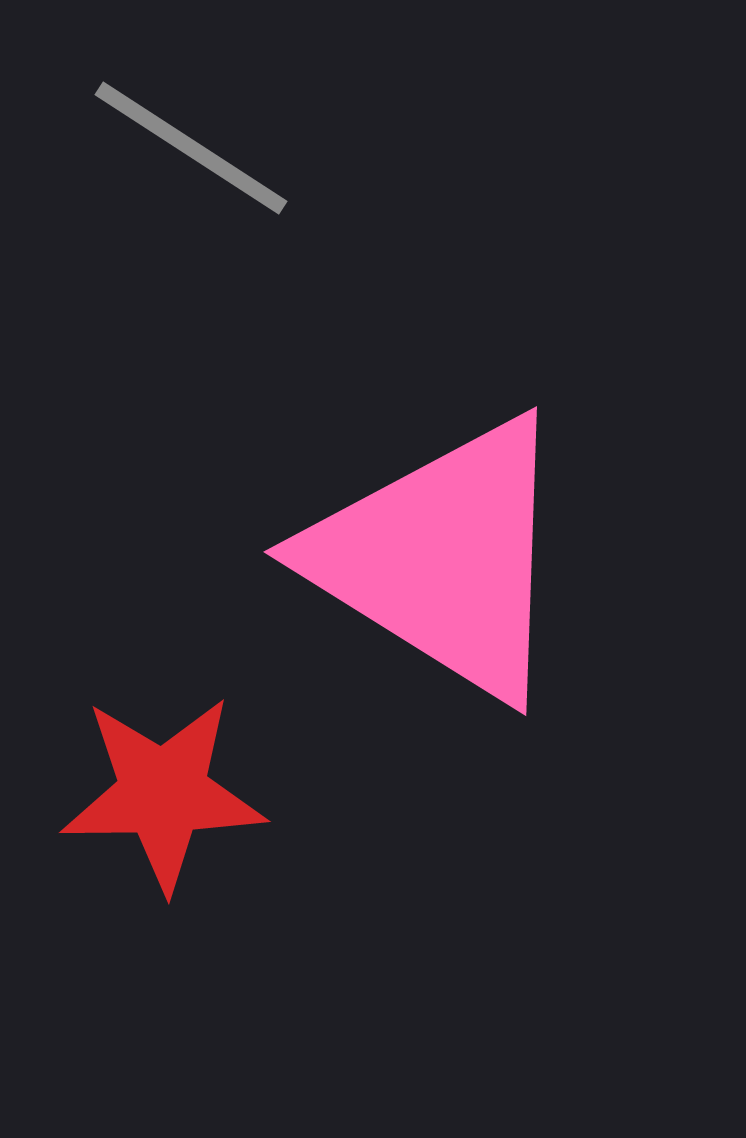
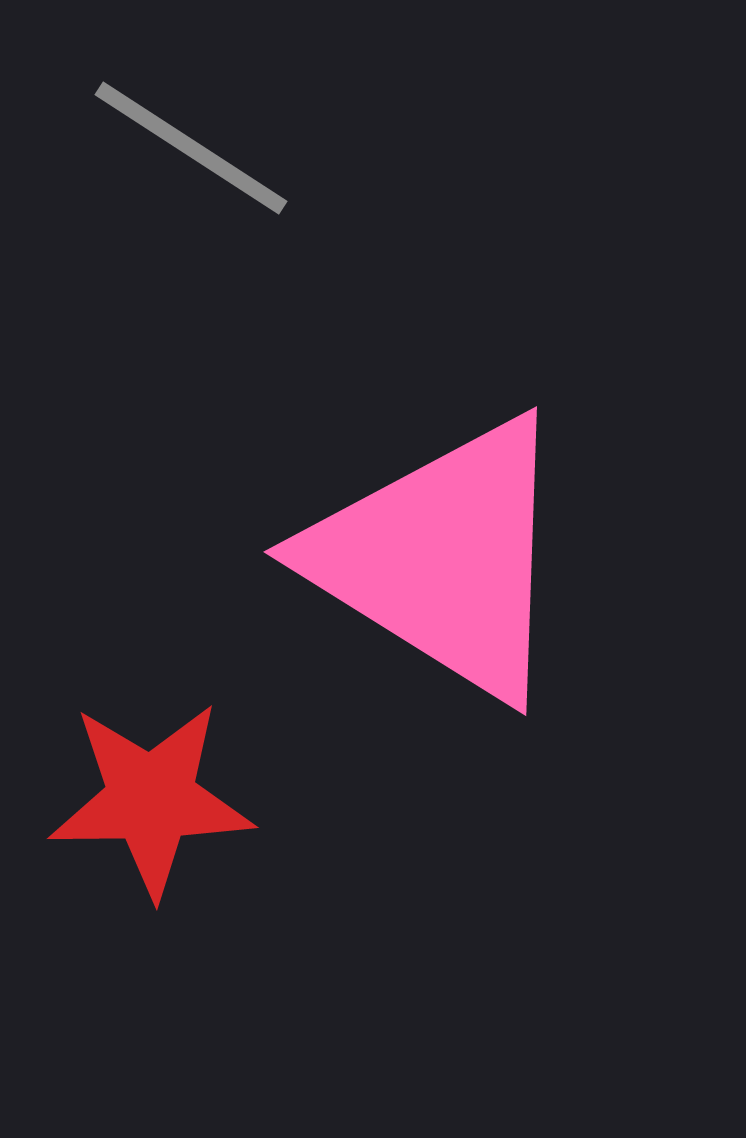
red star: moved 12 px left, 6 px down
